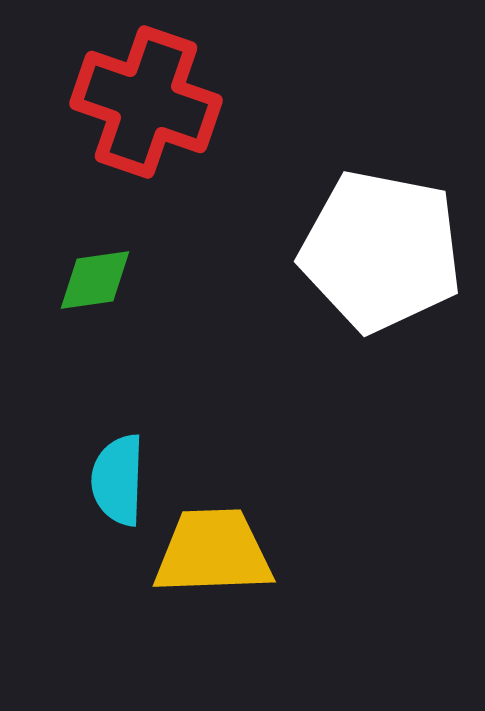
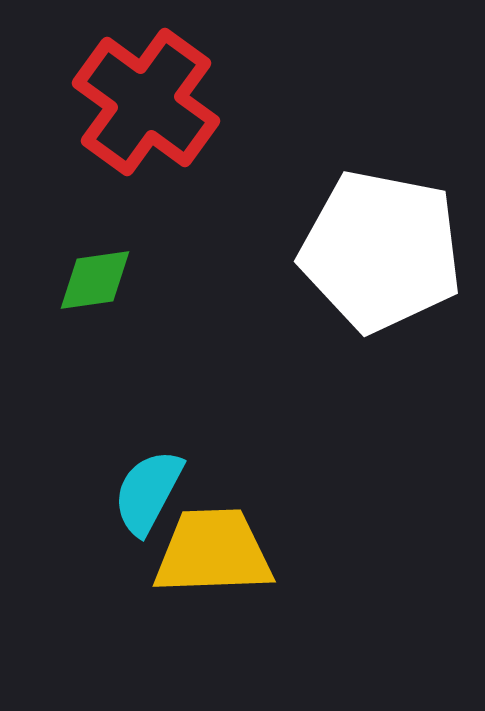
red cross: rotated 17 degrees clockwise
cyan semicircle: moved 30 px right, 12 px down; rotated 26 degrees clockwise
